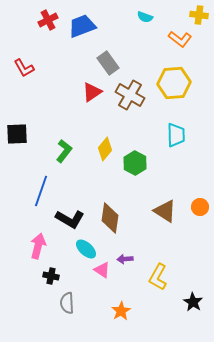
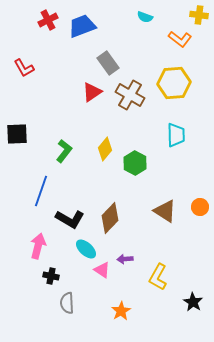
brown diamond: rotated 36 degrees clockwise
